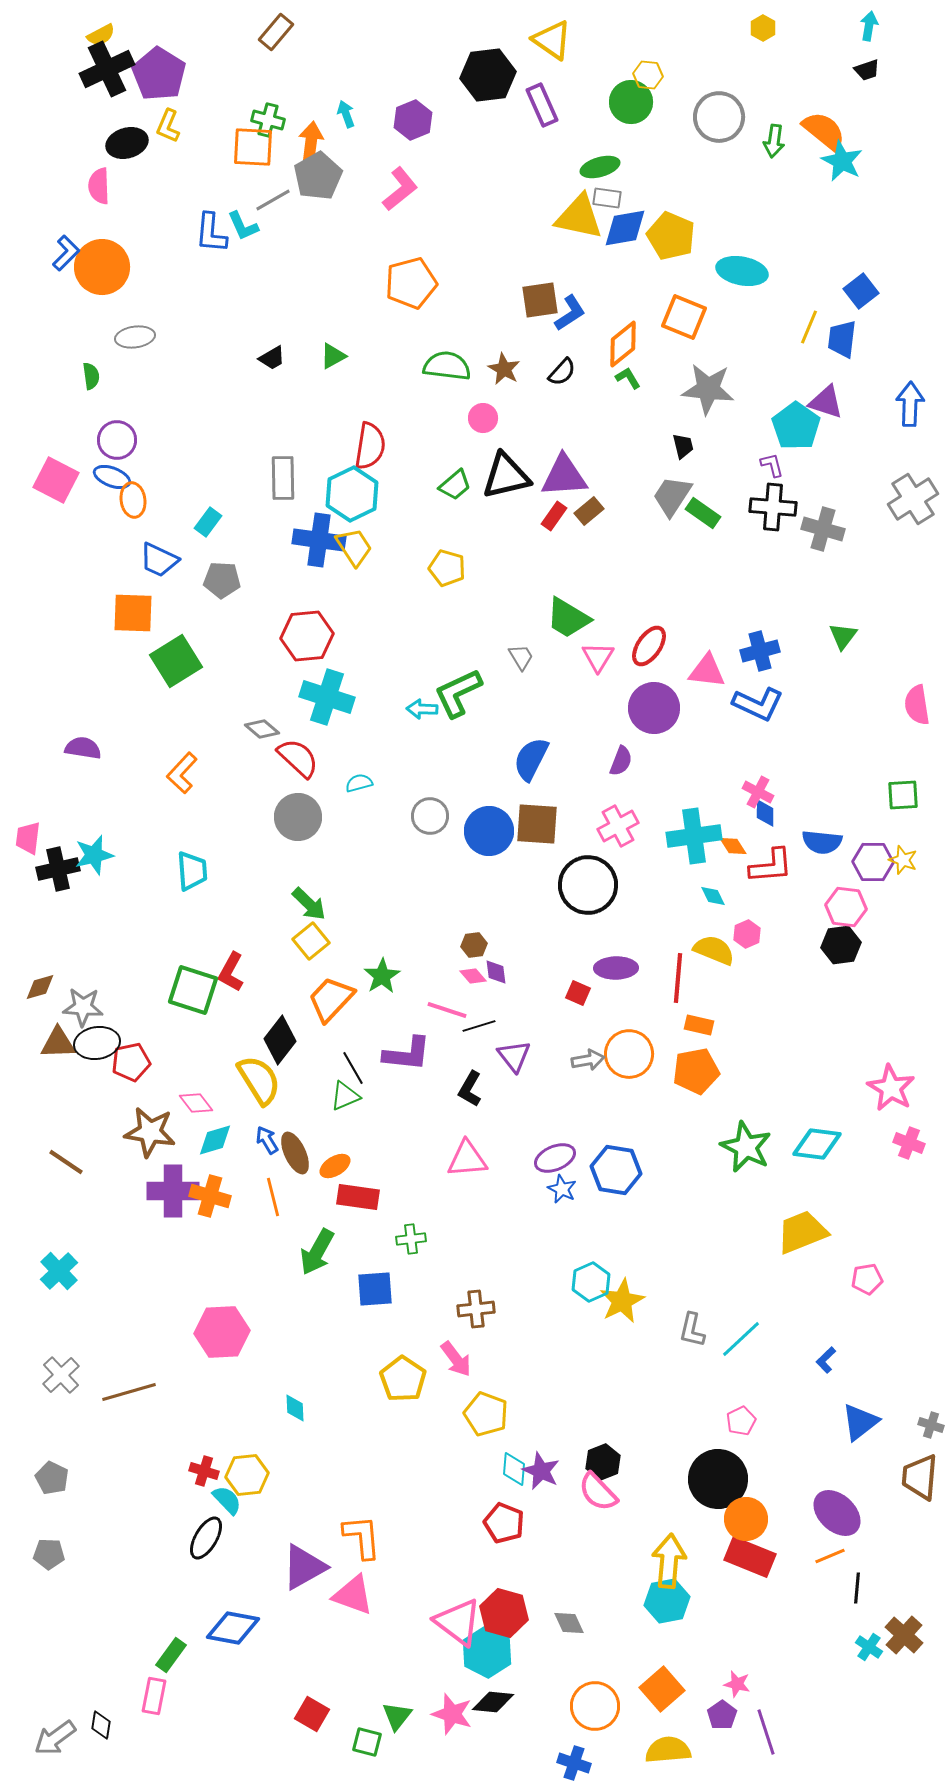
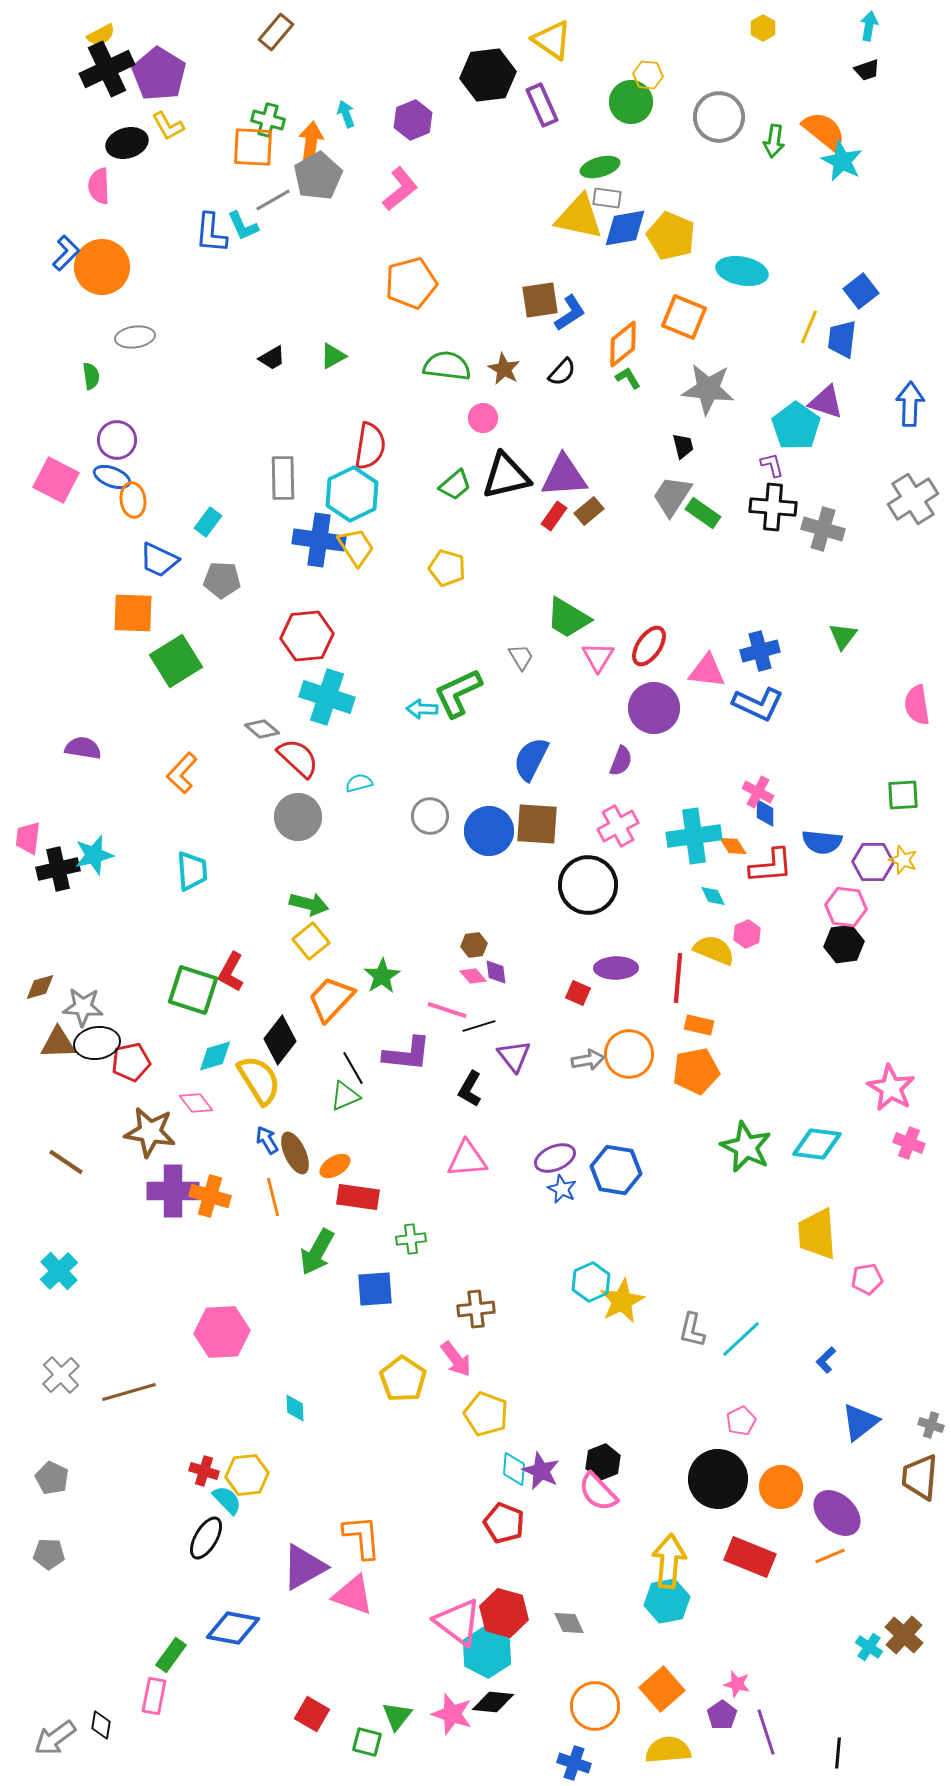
yellow L-shape at (168, 126): rotated 52 degrees counterclockwise
yellow trapezoid at (354, 547): moved 2 px right
green arrow at (309, 904): rotated 30 degrees counterclockwise
black hexagon at (841, 945): moved 3 px right, 1 px up
cyan diamond at (215, 1140): moved 84 px up
yellow trapezoid at (802, 1232): moved 15 px right, 2 px down; rotated 72 degrees counterclockwise
orange circle at (746, 1519): moved 35 px right, 32 px up
black line at (857, 1588): moved 19 px left, 165 px down
